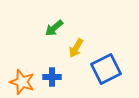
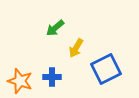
green arrow: moved 1 px right
orange star: moved 2 px left, 1 px up
